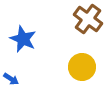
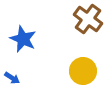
yellow circle: moved 1 px right, 4 px down
blue arrow: moved 1 px right, 1 px up
